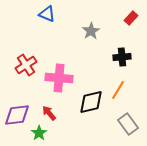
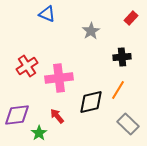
red cross: moved 1 px right, 1 px down
pink cross: rotated 12 degrees counterclockwise
red arrow: moved 8 px right, 3 px down
gray rectangle: rotated 10 degrees counterclockwise
